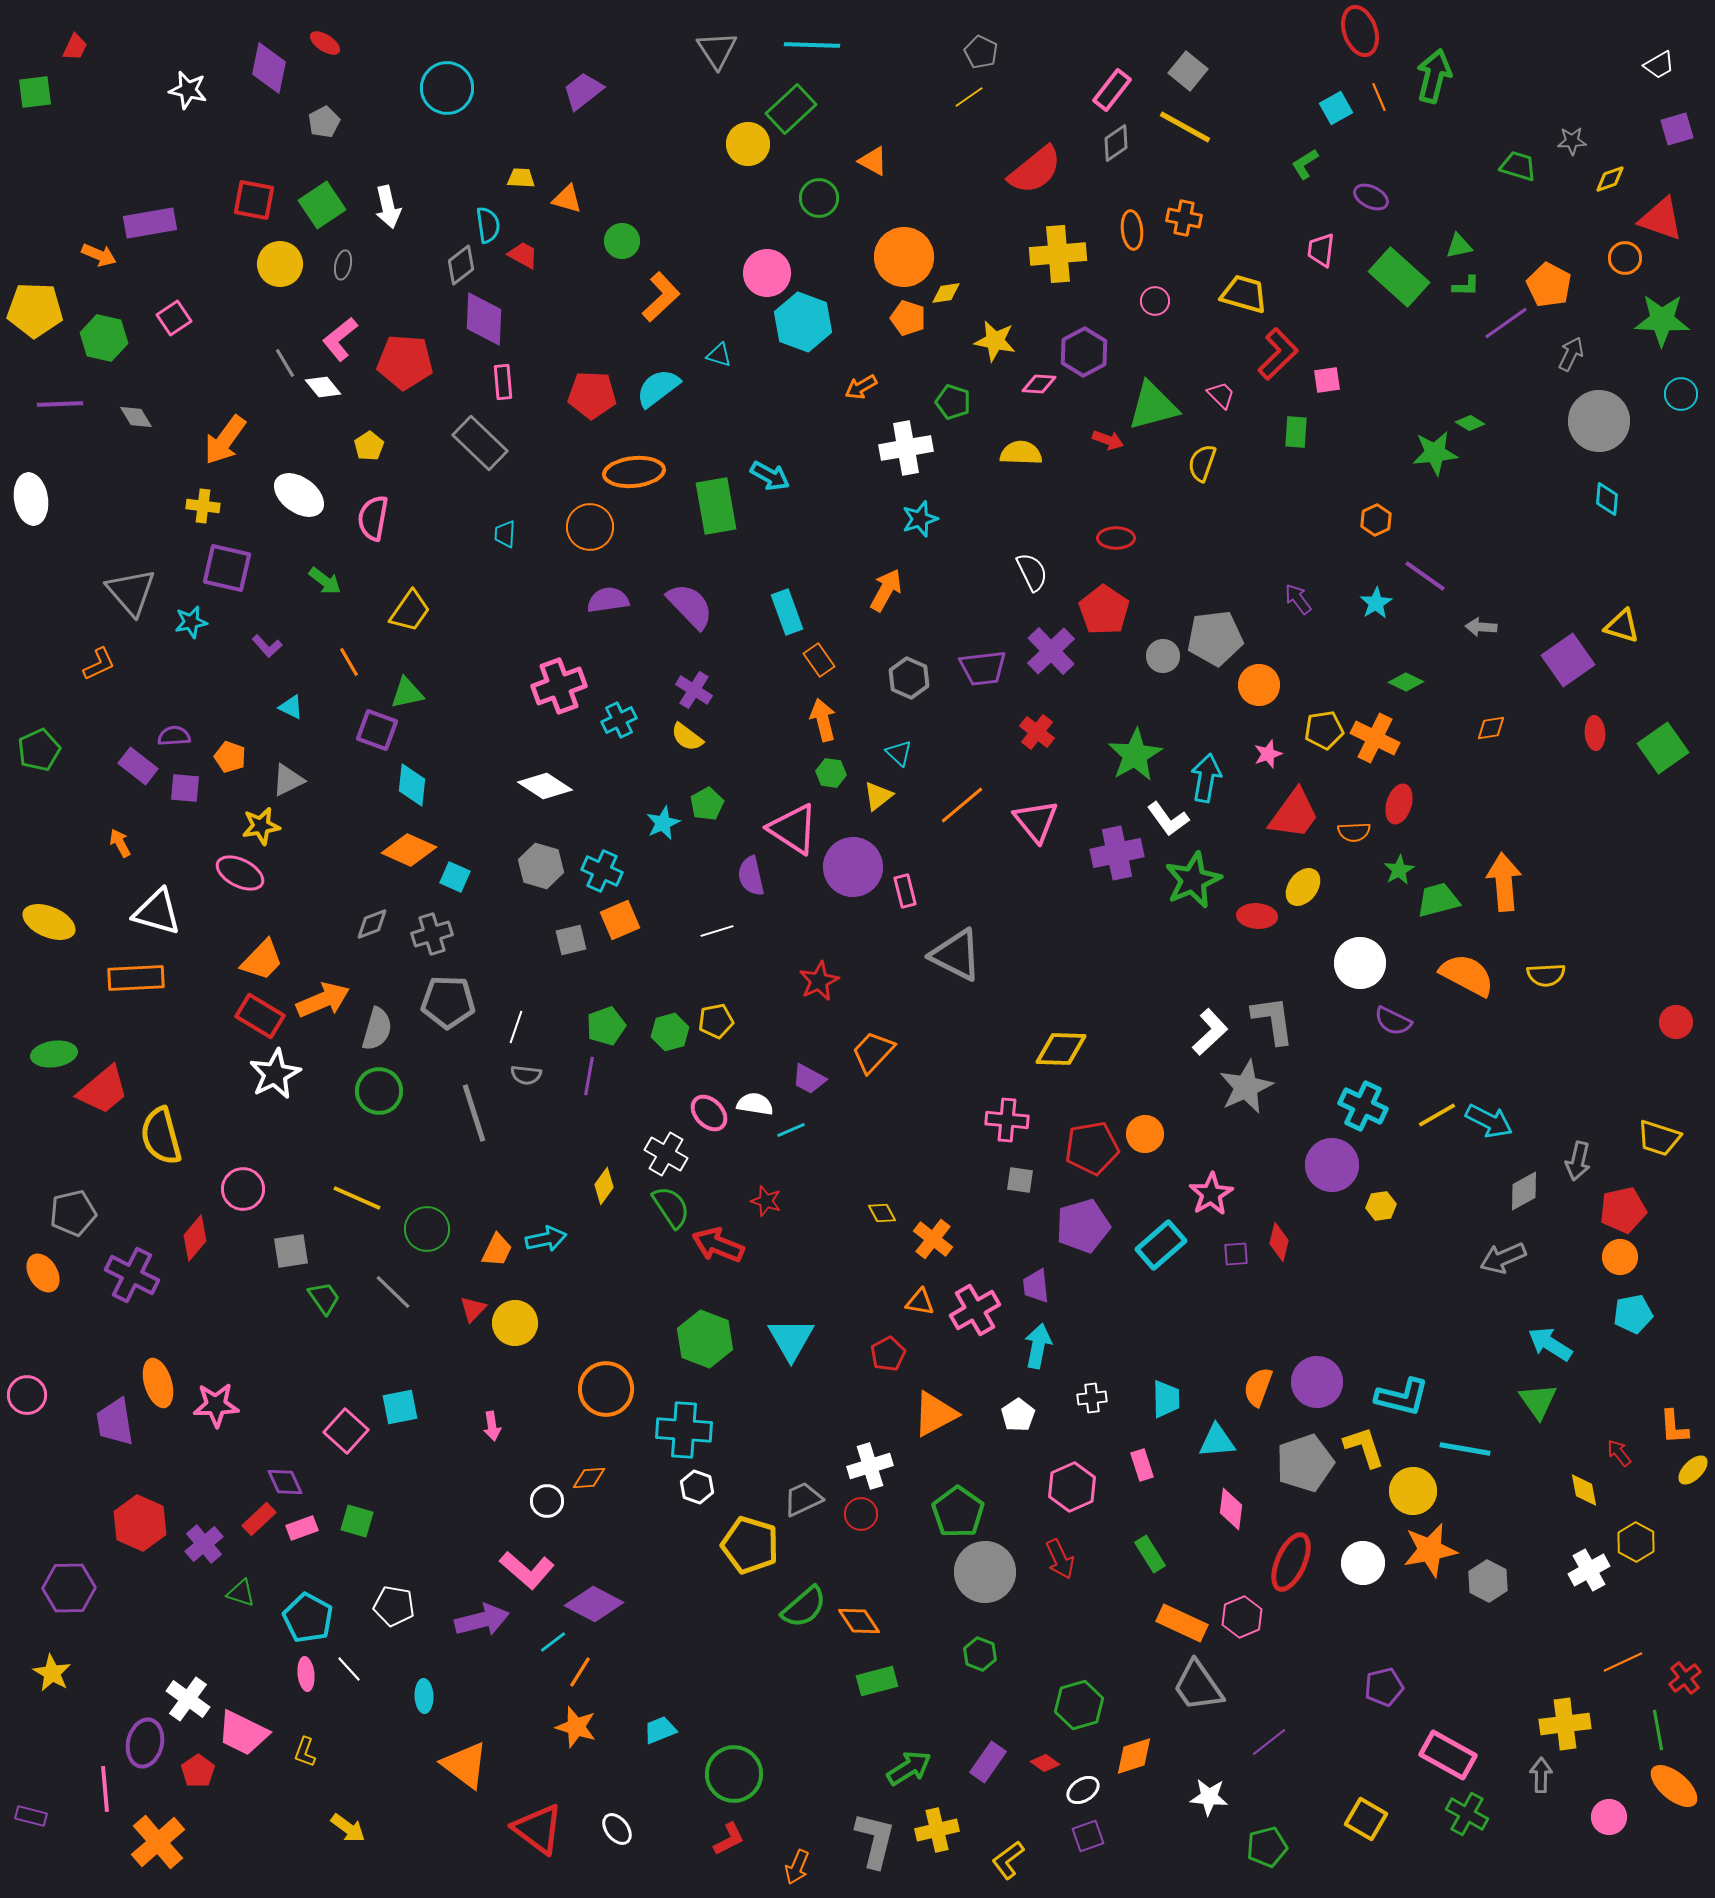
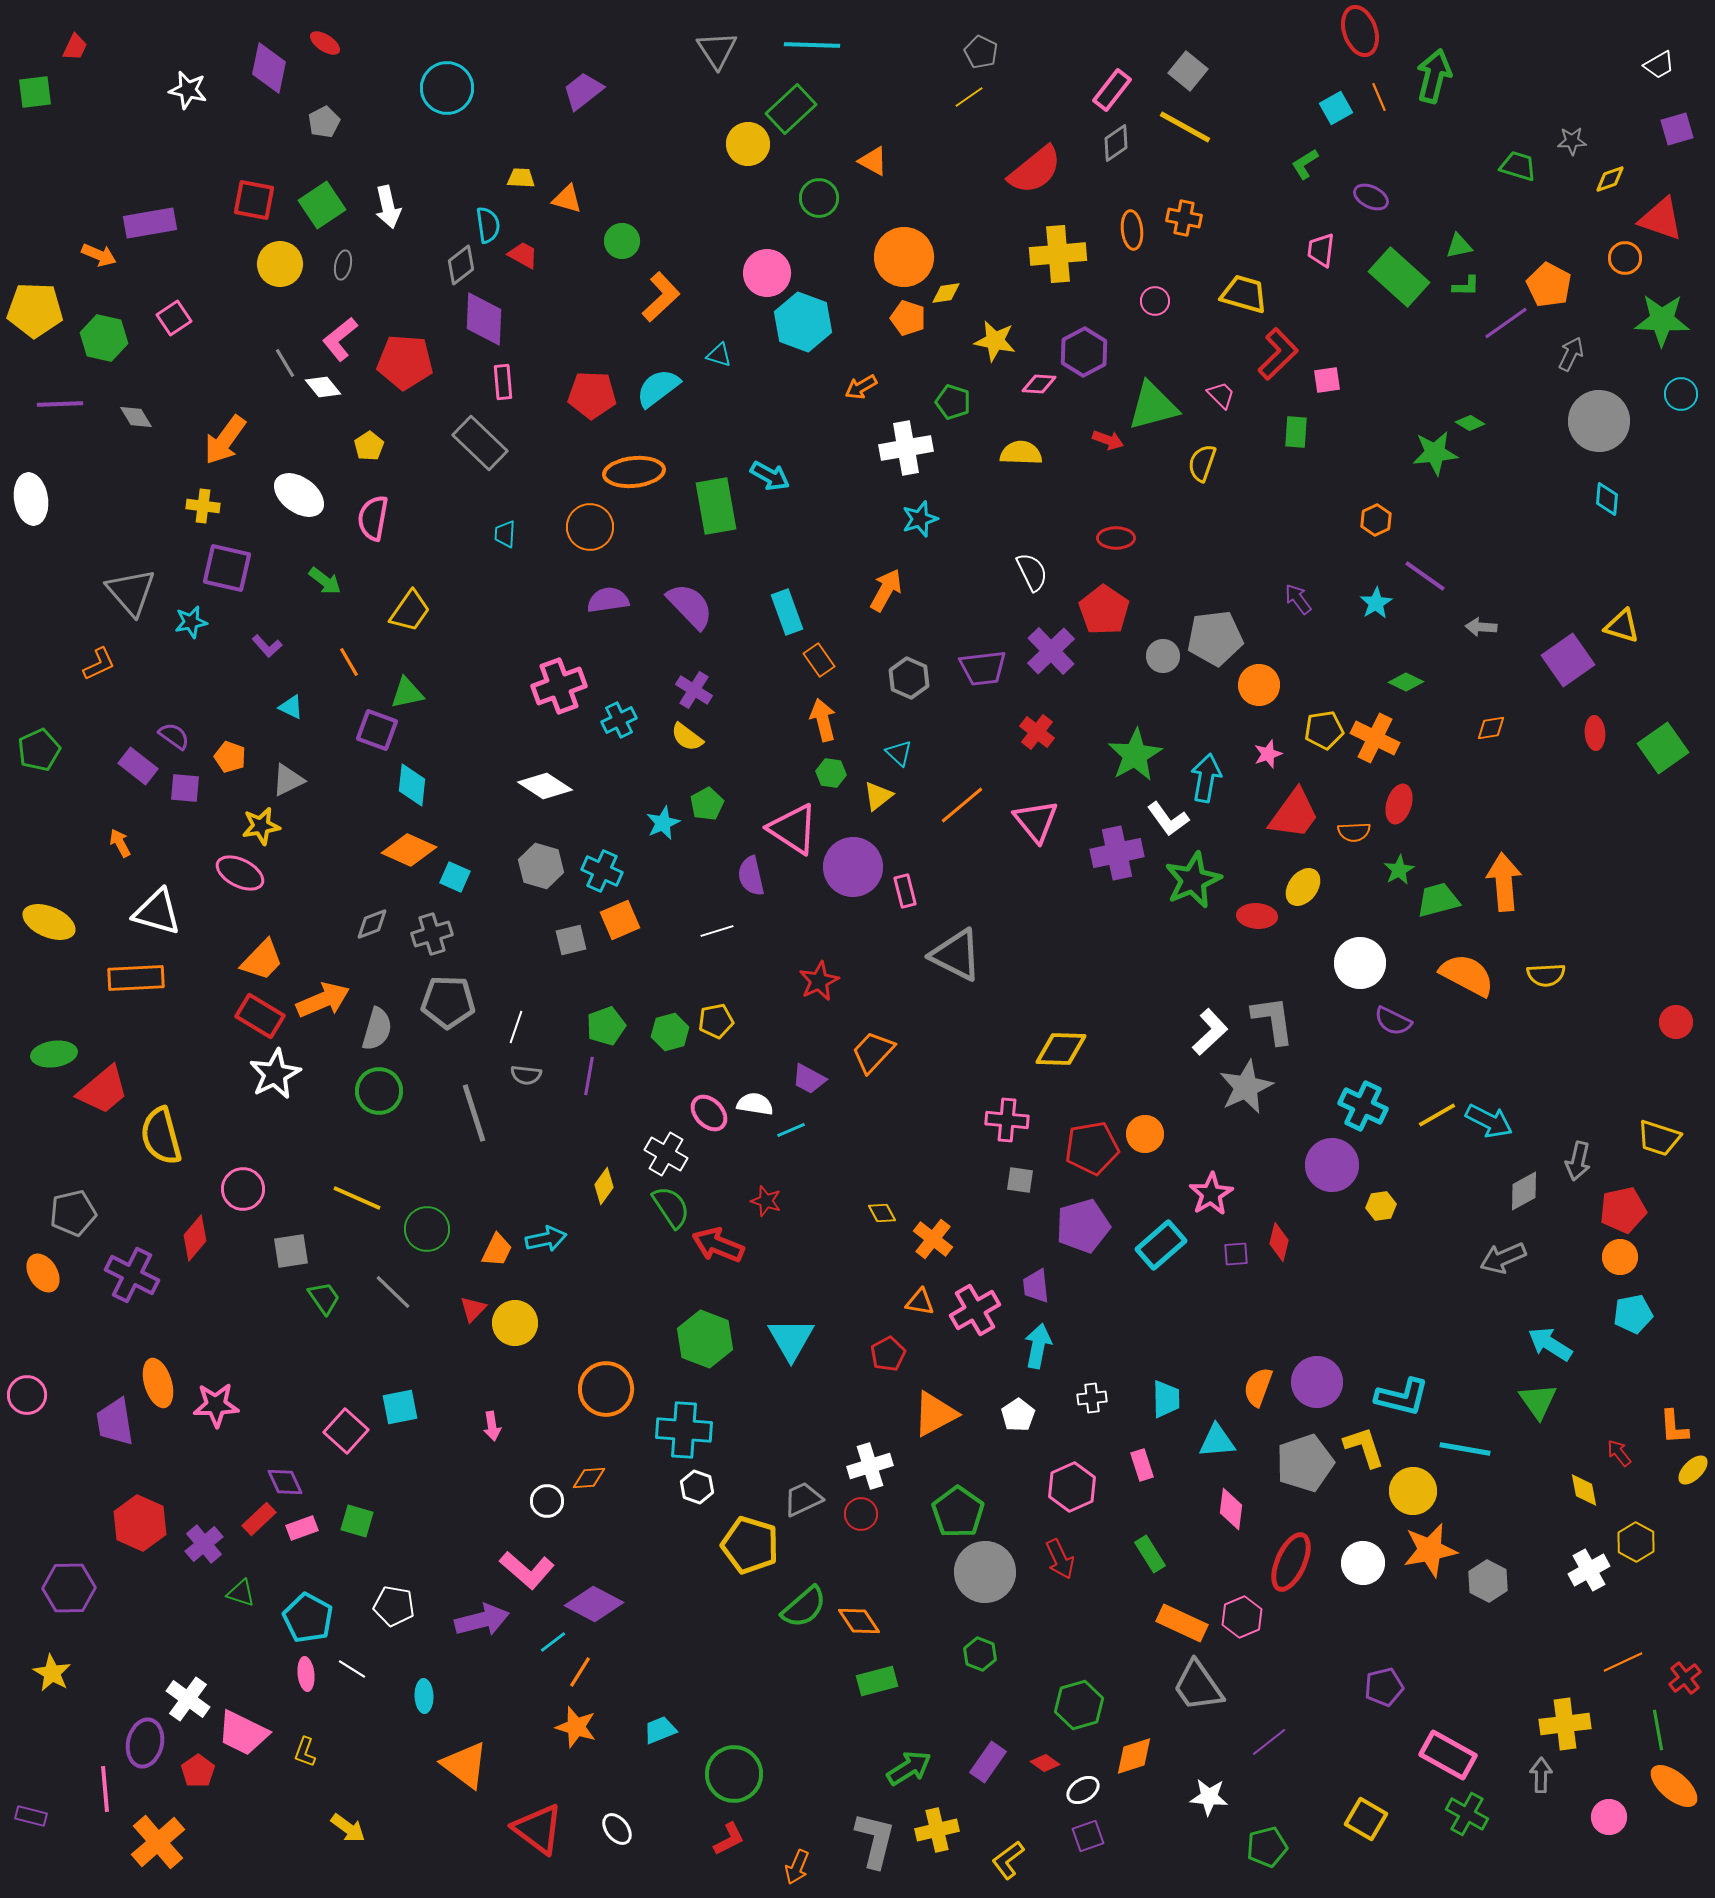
purple semicircle at (174, 736): rotated 40 degrees clockwise
white line at (349, 1669): moved 3 px right; rotated 16 degrees counterclockwise
